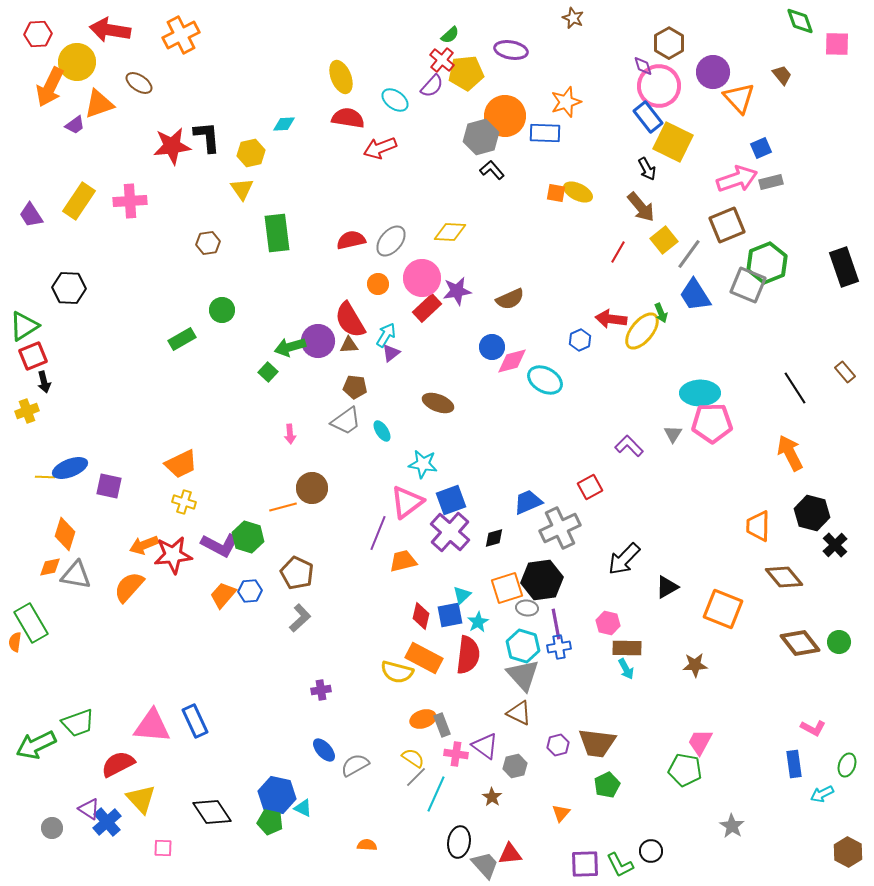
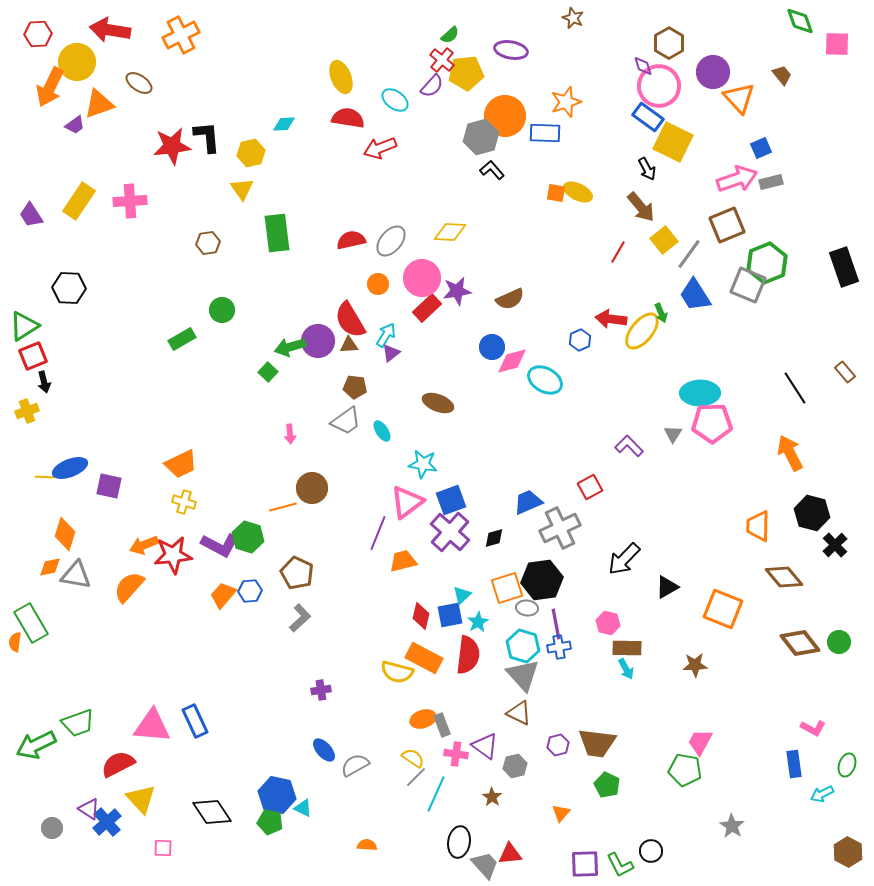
blue rectangle at (648, 117): rotated 16 degrees counterclockwise
green pentagon at (607, 785): rotated 20 degrees counterclockwise
